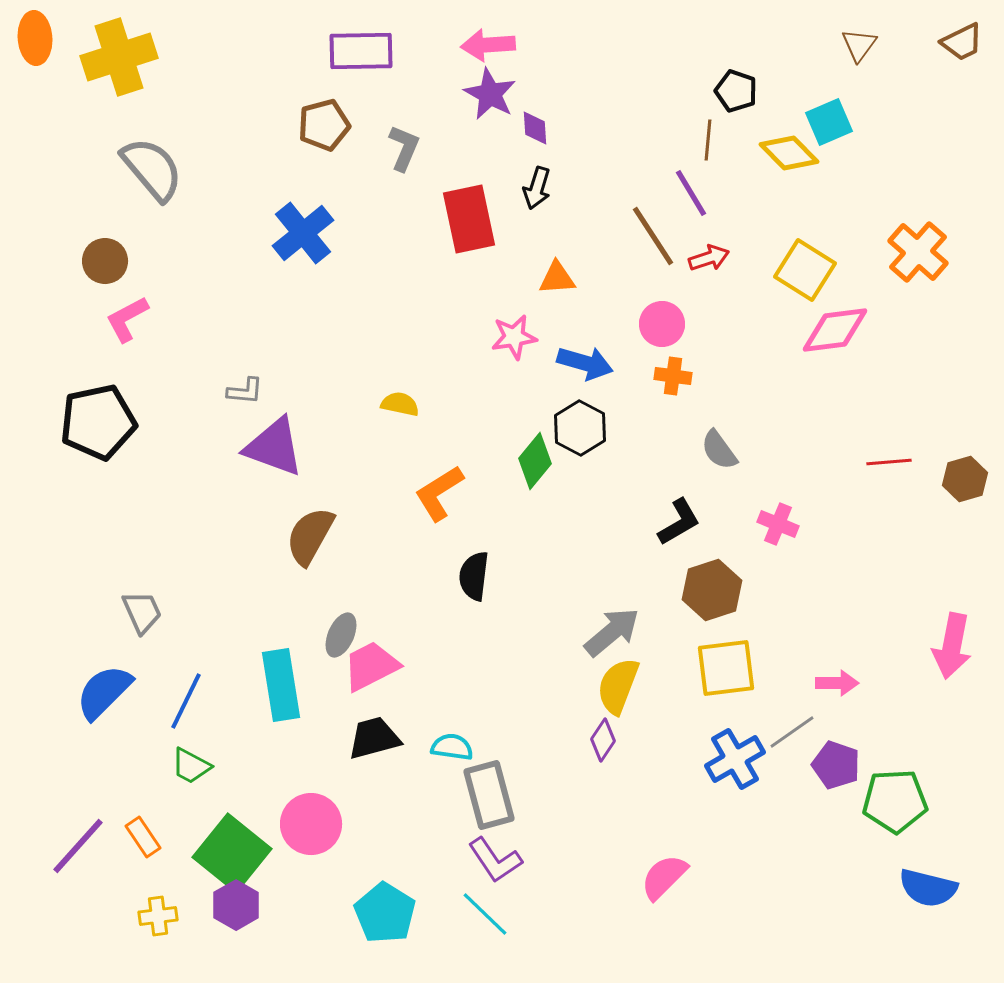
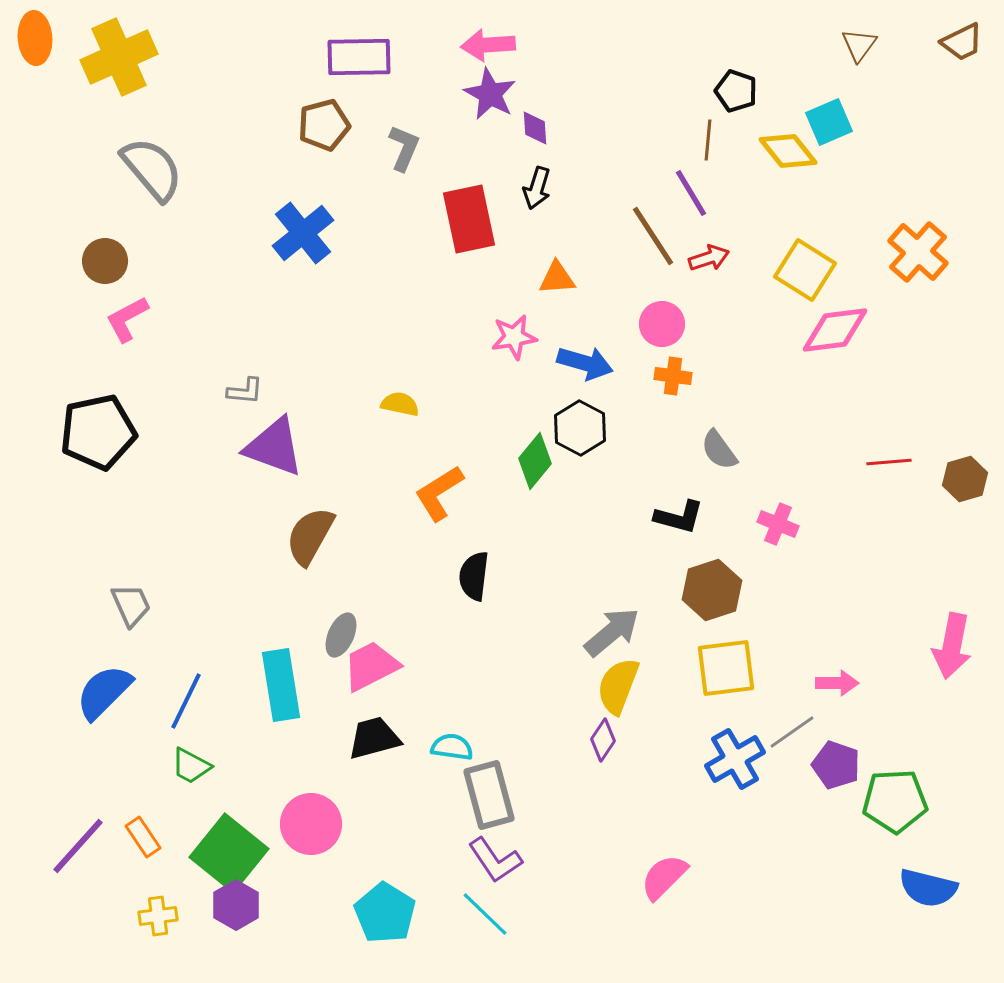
purple rectangle at (361, 51): moved 2 px left, 6 px down
yellow cross at (119, 57): rotated 6 degrees counterclockwise
yellow diamond at (789, 153): moved 1 px left, 2 px up; rotated 6 degrees clockwise
black pentagon at (98, 422): moved 10 px down
black L-shape at (679, 522): moved 5 px up; rotated 45 degrees clockwise
gray trapezoid at (142, 612): moved 11 px left, 7 px up
green square at (232, 853): moved 3 px left
